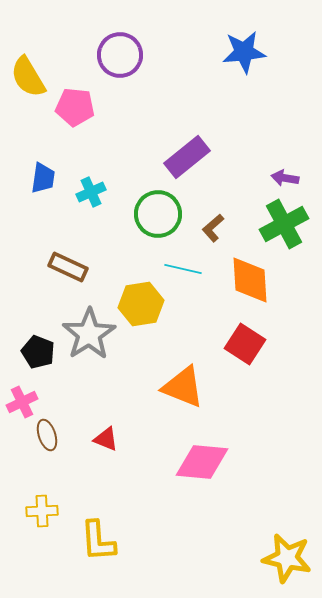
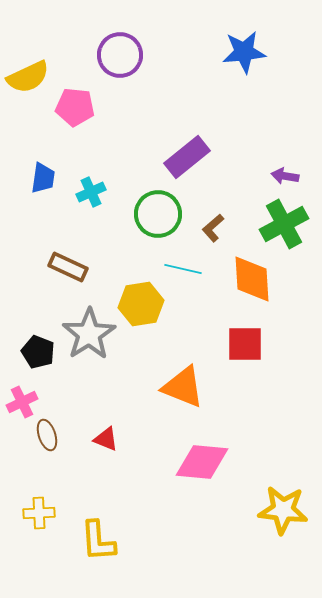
yellow semicircle: rotated 84 degrees counterclockwise
purple arrow: moved 2 px up
orange diamond: moved 2 px right, 1 px up
red square: rotated 33 degrees counterclockwise
yellow cross: moved 3 px left, 2 px down
yellow star: moved 4 px left, 48 px up; rotated 6 degrees counterclockwise
